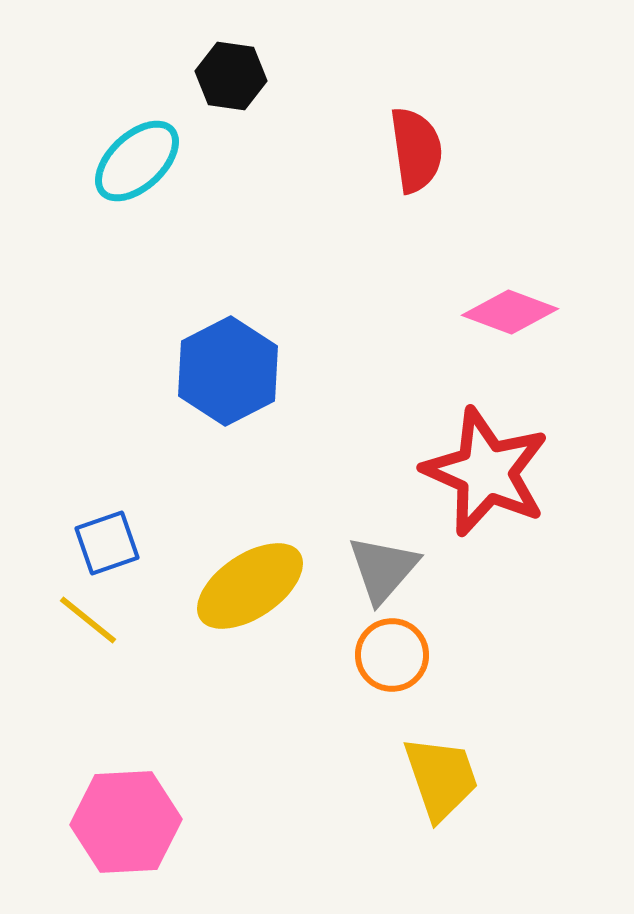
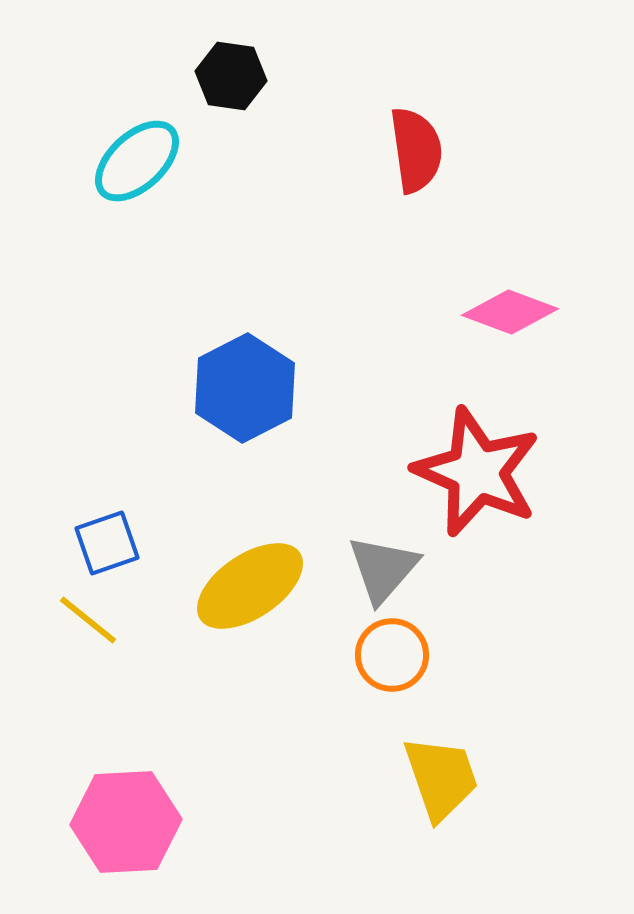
blue hexagon: moved 17 px right, 17 px down
red star: moved 9 px left
